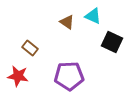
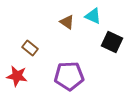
red star: moved 1 px left
